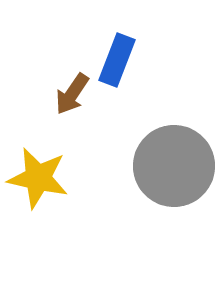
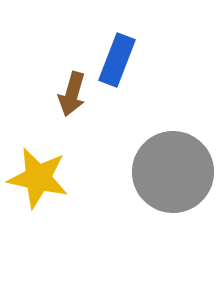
brown arrow: rotated 18 degrees counterclockwise
gray circle: moved 1 px left, 6 px down
